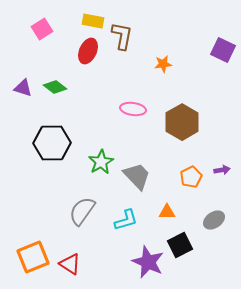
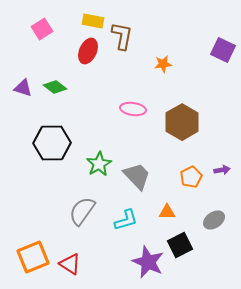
green star: moved 2 px left, 2 px down
